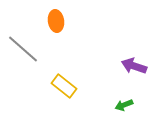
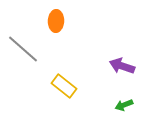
orange ellipse: rotated 10 degrees clockwise
purple arrow: moved 12 px left
